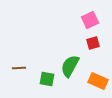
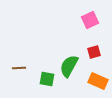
red square: moved 1 px right, 9 px down
green semicircle: moved 1 px left
